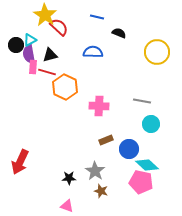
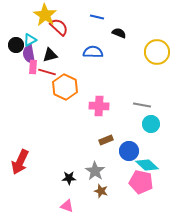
gray line: moved 4 px down
blue circle: moved 2 px down
